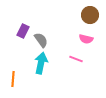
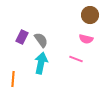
purple rectangle: moved 1 px left, 6 px down
